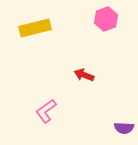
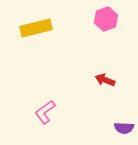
yellow rectangle: moved 1 px right
red arrow: moved 21 px right, 5 px down
pink L-shape: moved 1 px left, 1 px down
